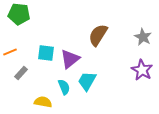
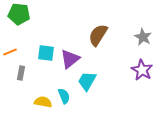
gray rectangle: rotated 32 degrees counterclockwise
cyan semicircle: moved 9 px down
